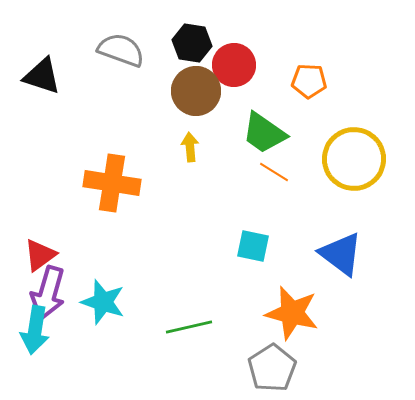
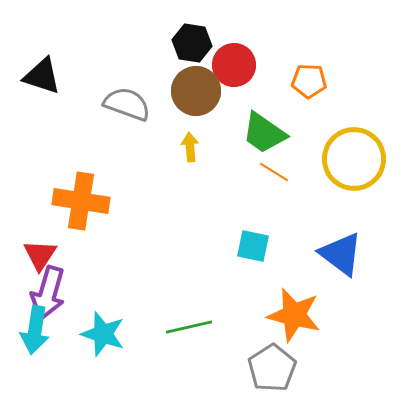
gray semicircle: moved 6 px right, 54 px down
orange cross: moved 31 px left, 18 px down
red triangle: rotated 21 degrees counterclockwise
cyan star: moved 32 px down
orange star: moved 2 px right, 2 px down
